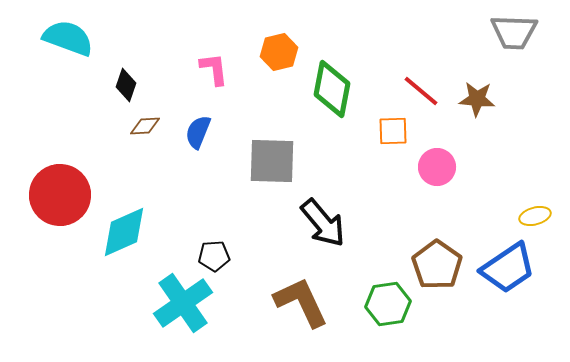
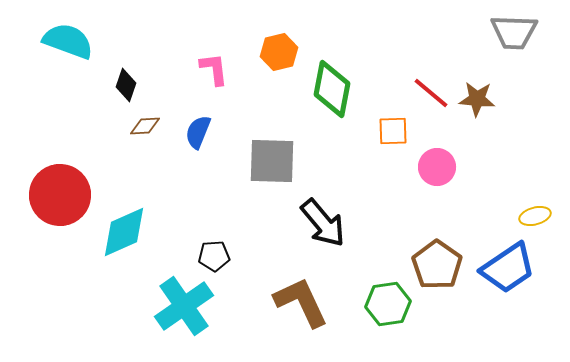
cyan semicircle: moved 3 px down
red line: moved 10 px right, 2 px down
cyan cross: moved 1 px right, 3 px down
